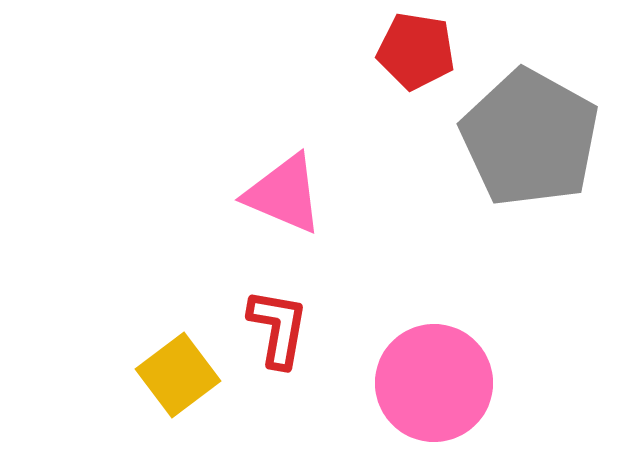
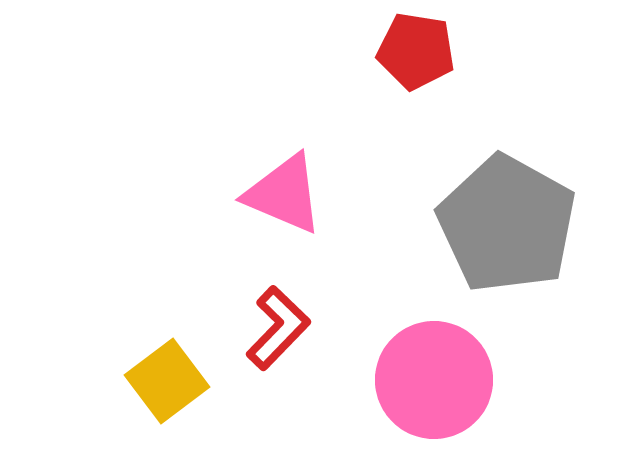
gray pentagon: moved 23 px left, 86 px down
red L-shape: rotated 34 degrees clockwise
yellow square: moved 11 px left, 6 px down
pink circle: moved 3 px up
